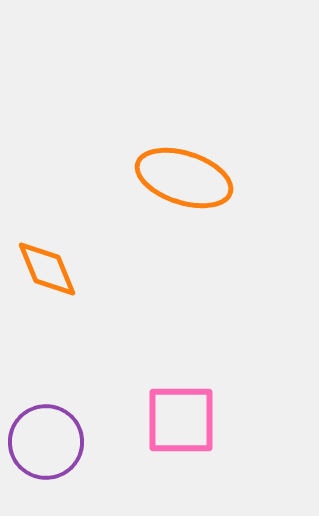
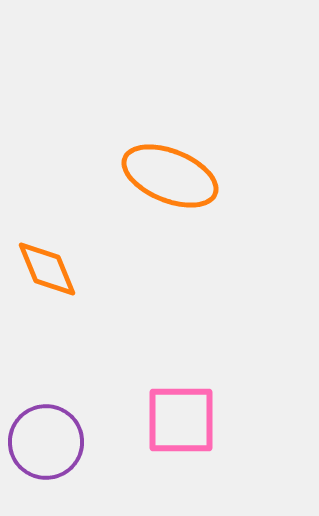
orange ellipse: moved 14 px left, 2 px up; rotated 4 degrees clockwise
